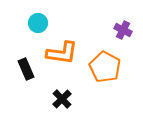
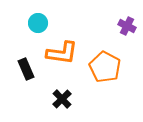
purple cross: moved 4 px right, 4 px up
